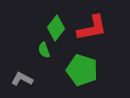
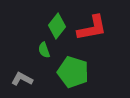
green diamond: moved 1 px right, 2 px up
green pentagon: moved 9 px left, 2 px down
